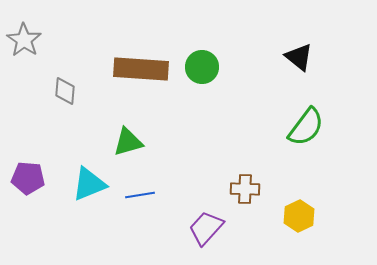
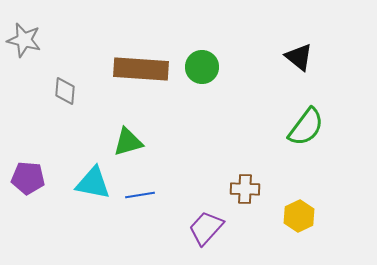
gray star: rotated 20 degrees counterclockwise
cyan triangle: moved 4 px right, 1 px up; rotated 33 degrees clockwise
